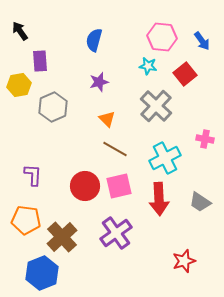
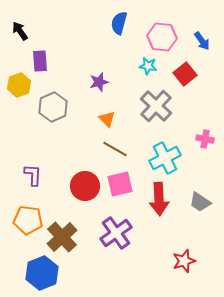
blue semicircle: moved 25 px right, 17 px up
yellow hexagon: rotated 10 degrees counterclockwise
pink square: moved 1 px right, 2 px up
orange pentagon: moved 2 px right
